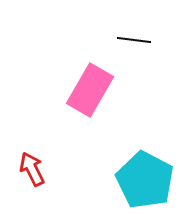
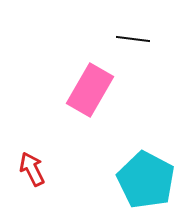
black line: moved 1 px left, 1 px up
cyan pentagon: moved 1 px right
